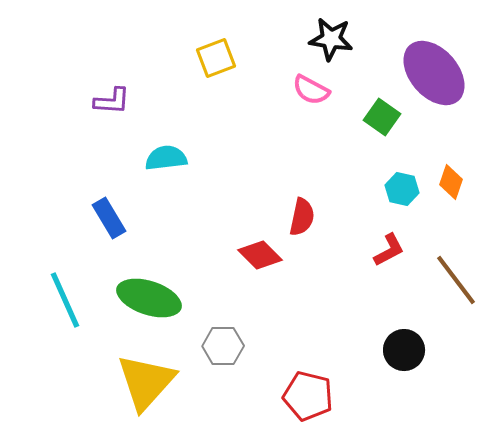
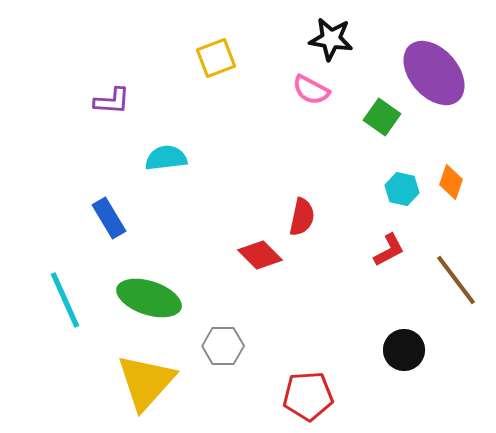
red pentagon: rotated 18 degrees counterclockwise
